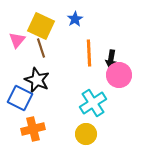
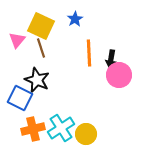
cyan cross: moved 32 px left, 25 px down
